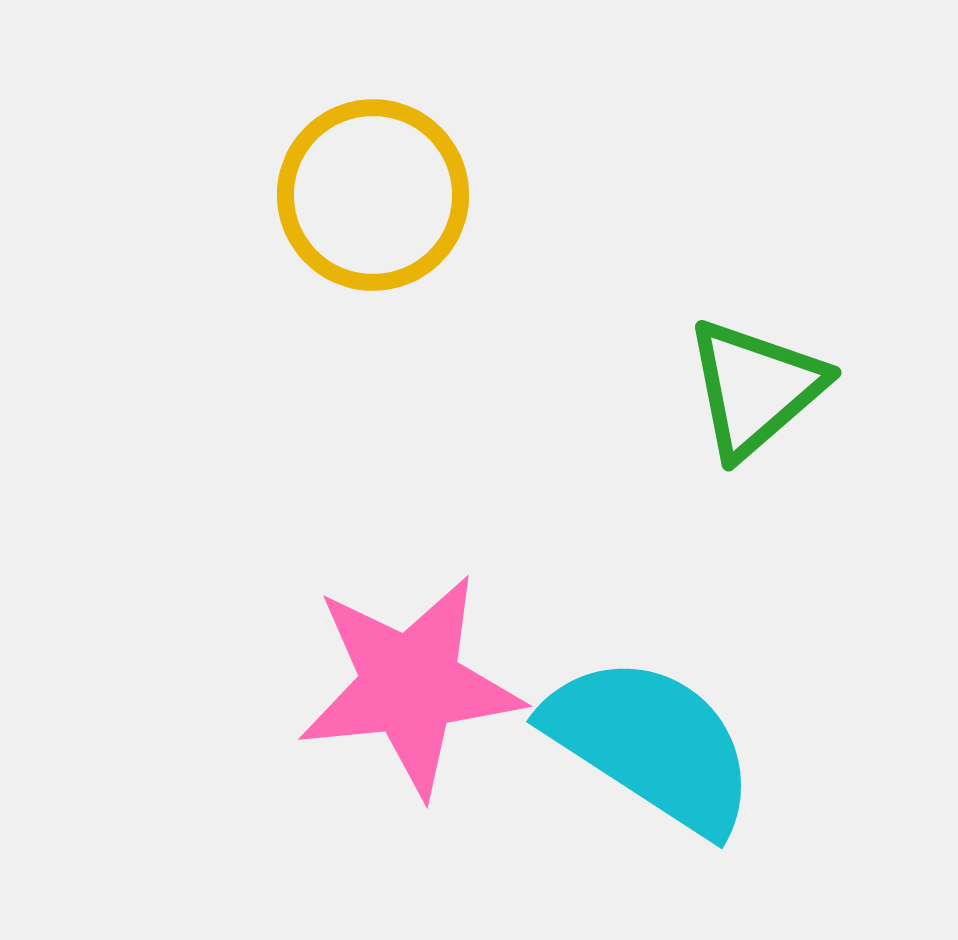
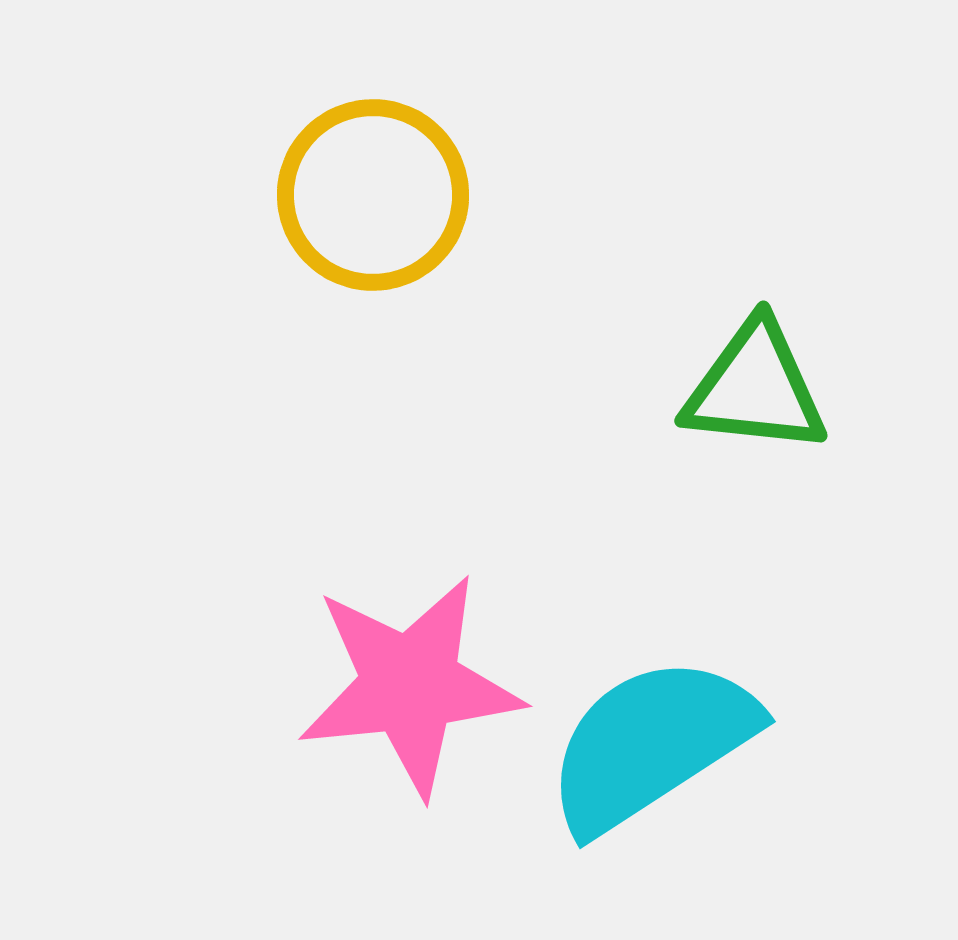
green triangle: rotated 47 degrees clockwise
cyan semicircle: rotated 66 degrees counterclockwise
